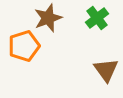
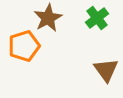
brown star: rotated 8 degrees counterclockwise
